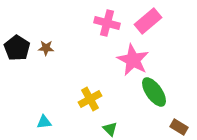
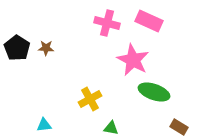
pink rectangle: moved 1 px right; rotated 64 degrees clockwise
green ellipse: rotated 36 degrees counterclockwise
cyan triangle: moved 3 px down
green triangle: moved 1 px right, 1 px up; rotated 35 degrees counterclockwise
